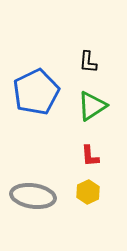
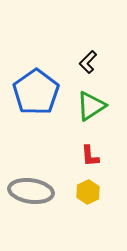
black L-shape: rotated 40 degrees clockwise
blue pentagon: rotated 9 degrees counterclockwise
green triangle: moved 1 px left
gray ellipse: moved 2 px left, 5 px up
